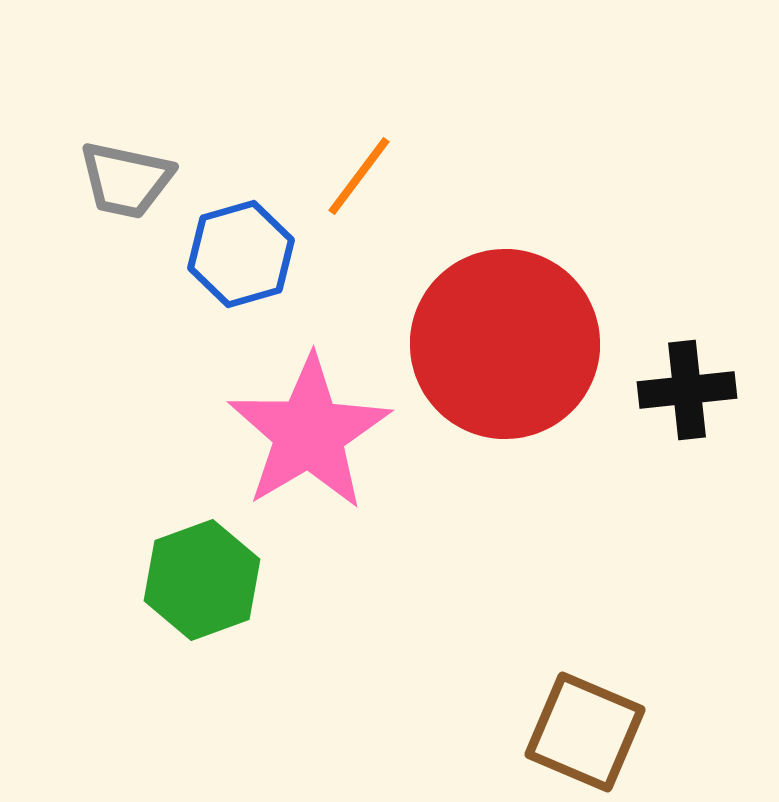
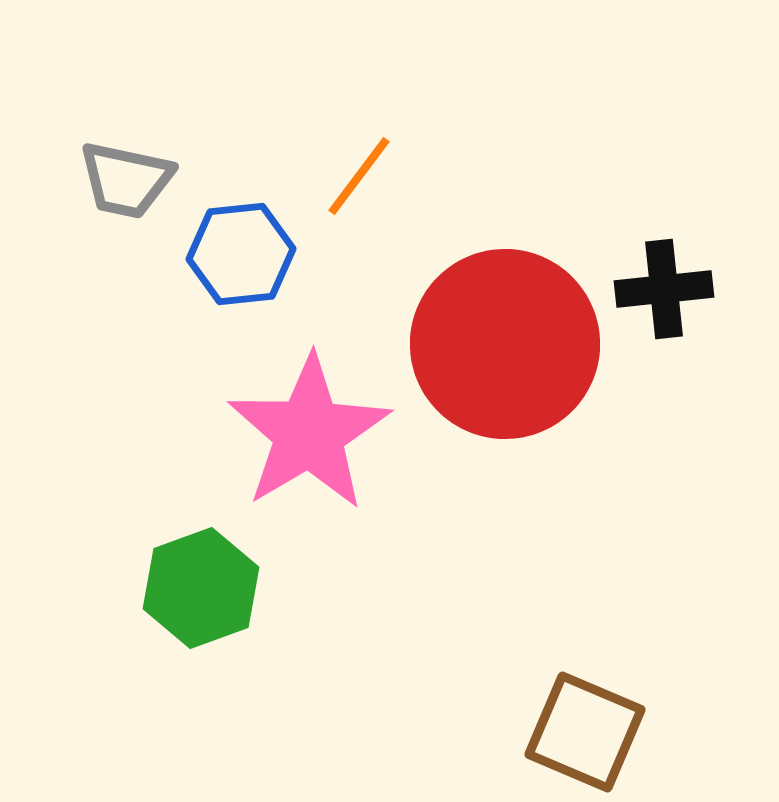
blue hexagon: rotated 10 degrees clockwise
black cross: moved 23 px left, 101 px up
green hexagon: moved 1 px left, 8 px down
